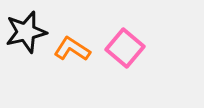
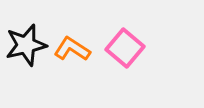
black star: moved 13 px down
